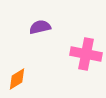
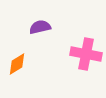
orange diamond: moved 15 px up
